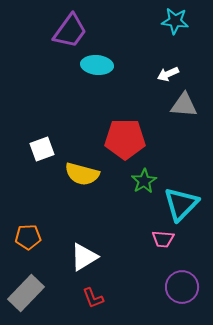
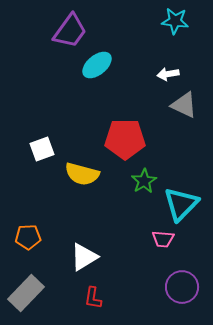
cyan ellipse: rotated 44 degrees counterclockwise
white arrow: rotated 15 degrees clockwise
gray triangle: rotated 20 degrees clockwise
red L-shape: rotated 30 degrees clockwise
